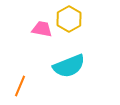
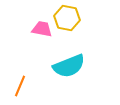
yellow hexagon: moved 2 px left, 1 px up; rotated 20 degrees counterclockwise
